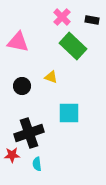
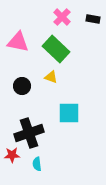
black rectangle: moved 1 px right, 1 px up
green rectangle: moved 17 px left, 3 px down
